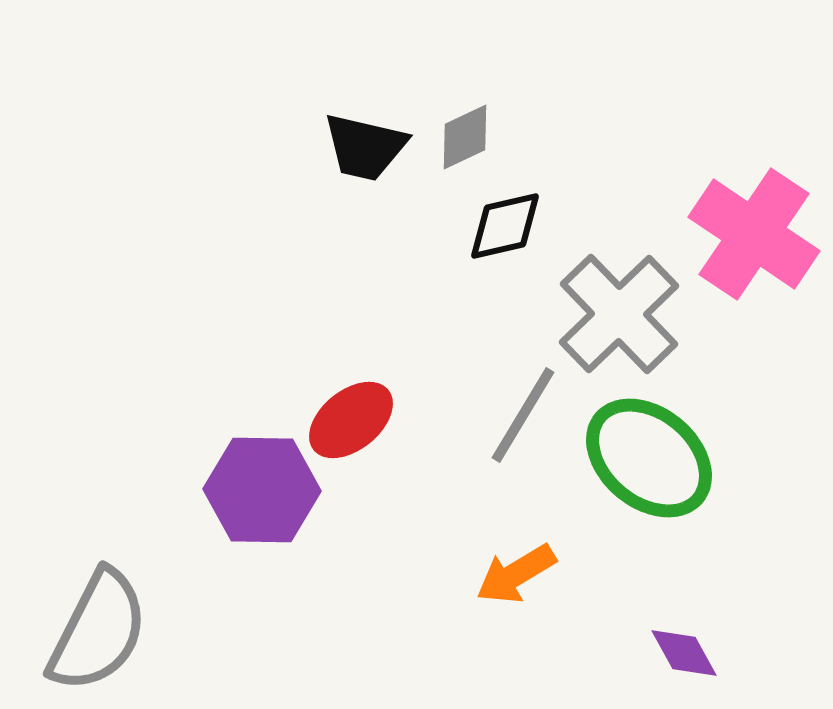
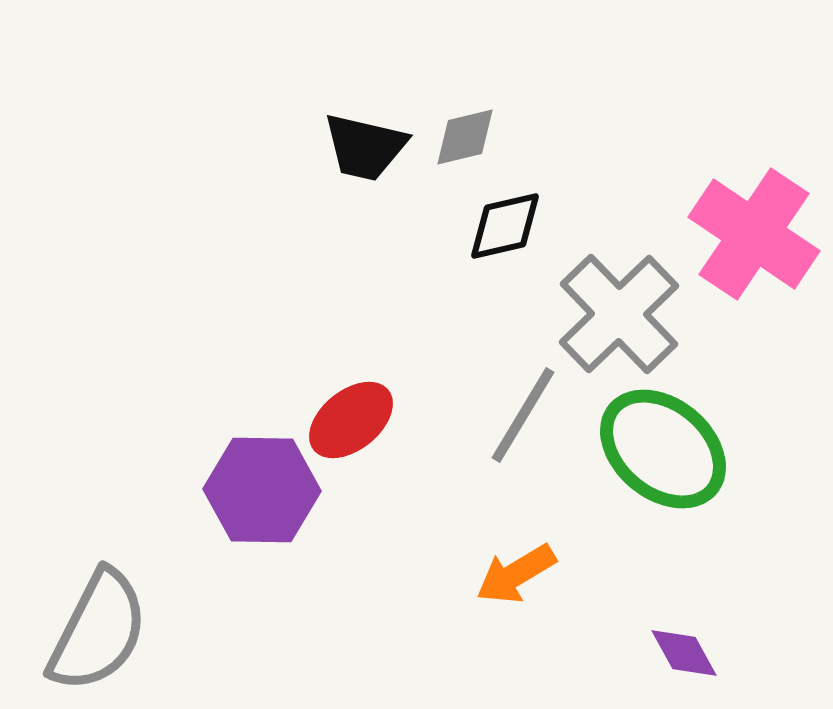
gray diamond: rotated 12 degrees clockwise
green ellipse: moved 14 px right, 9 px up
